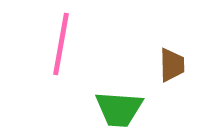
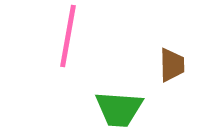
pink line: moved 7 px right, 8 px up
